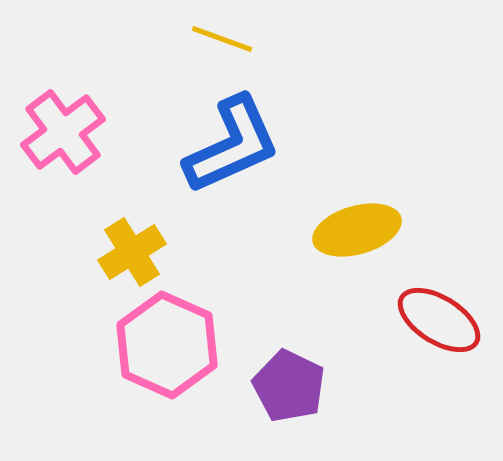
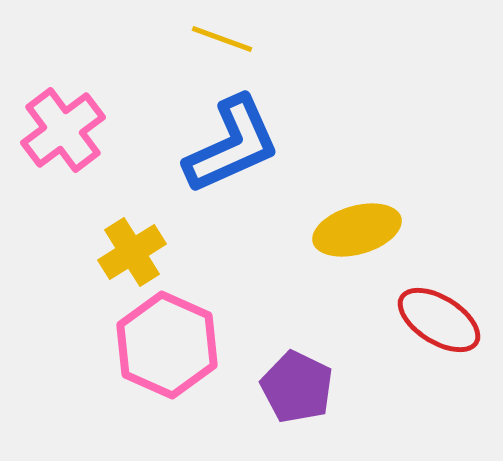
pink cross: moved 2 px up
purple pentagon: moved 8 px right, 1 px down
